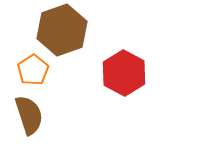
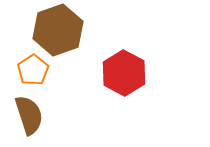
brown hexagon: moved 4 px left
